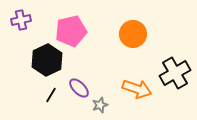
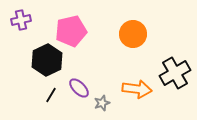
orange arrow: rotated 12 degrees counterclockwise
gray star: moved 2 px right, 2 px up
